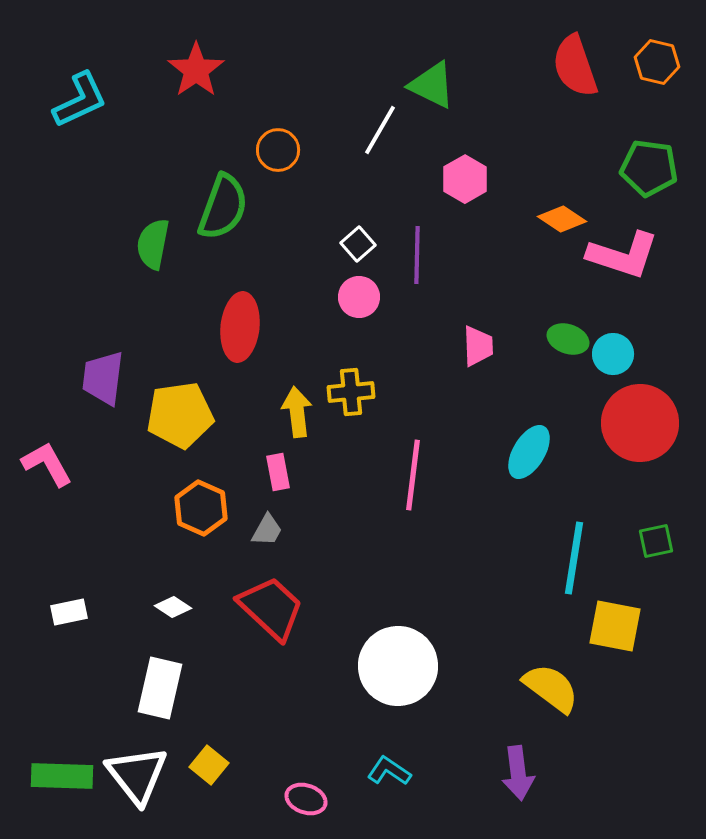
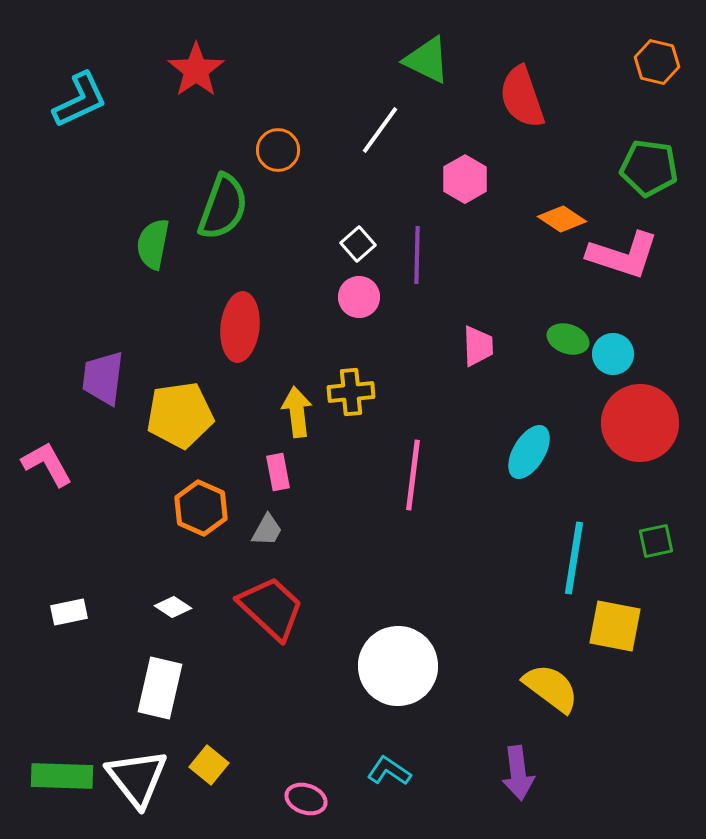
red semicircle at (575, 66): moved 53 px left, 31 px down
green triangle at (432, 85): moved 5 px left, 25 px up
white line at (380, 130): rotated 6 degrees clockwise
white triangle at (137, 775): moved 3 px down
